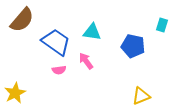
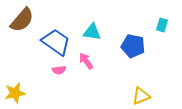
yellow star: rotated 15 degrees clockwise
